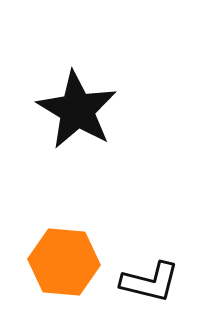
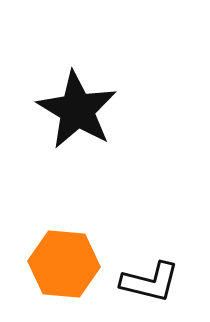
orange hexagon: moved 2 px down
